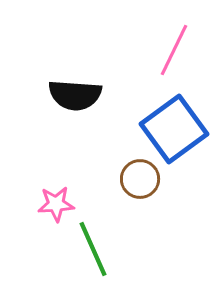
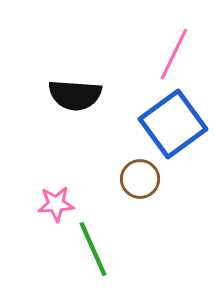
pink line: moved 4 px down
blue square: moved 1 px left, 5 px up
